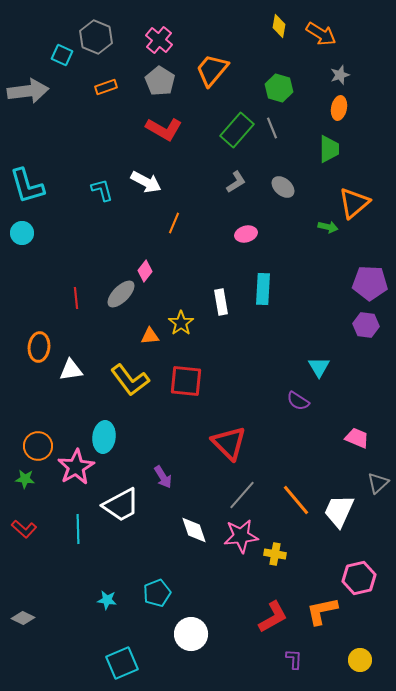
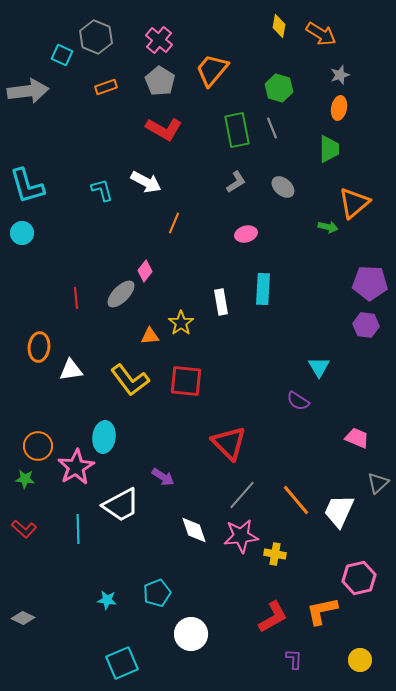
green rectangle at (237, 130): rotated 52 degrees counterclockwise
purple arrow at (163, 477): rotated 25 degrees counterclockwise
